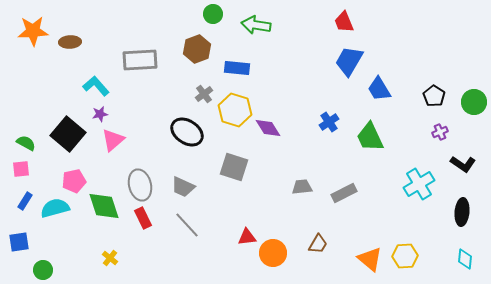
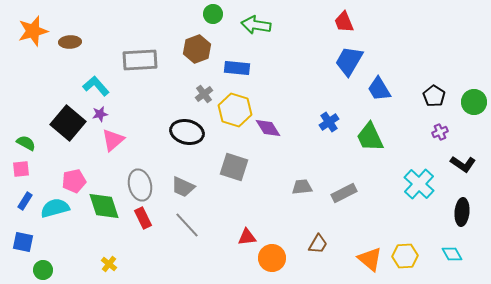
orange star at (33, 31): rotated 12 degrees counterclockwise
black ellipse at (187, 132): rotated 20 degrees counterclockwise
black square at (68, 134): moved 11 px up
cyan cross at (419, 184): rotated 16 degrees counterclockwise
blue square at (19, 242): moved 4 px right; rotated 20 degrees clockwise
orange circle at (273, 253): moved 1 px left, 5 px down
yellow cross at (110, 258): moved 1 px left, 6 px down
cyan diamond at (465, 259): moved 13 px left, 5 px up; rotated 35 degrees counterclockwise
